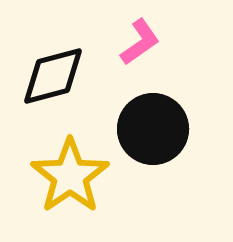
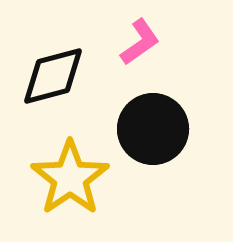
yellow star: moved 2 px down
